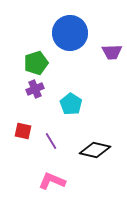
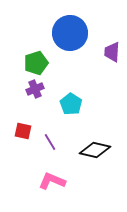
purple trapezoid: rotated 95 degrees clockwise
purple line: moved 1 px left, 1 px down
